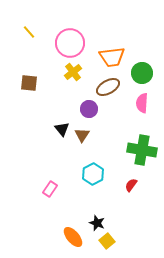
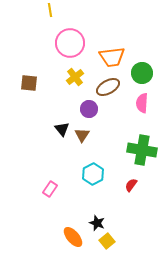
yellow line: moved 21 px right, 22 px up; rotated 32 degrees clockwise
yellow cross: moved 2 px right, 5 px down
